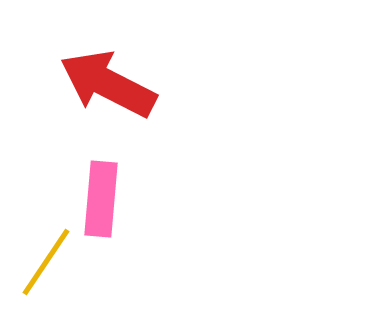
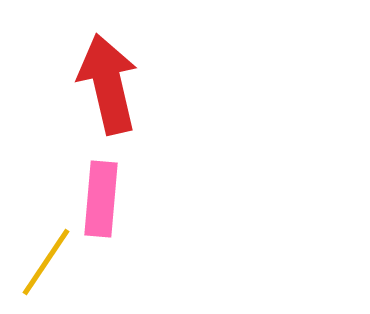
red arrow: rotated 50 degrees clockwise
